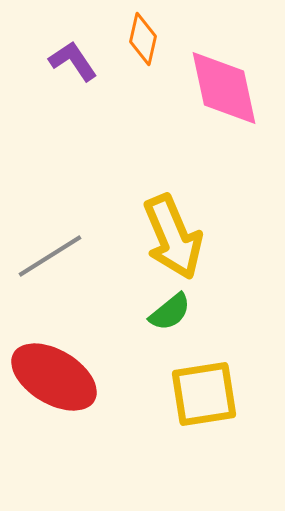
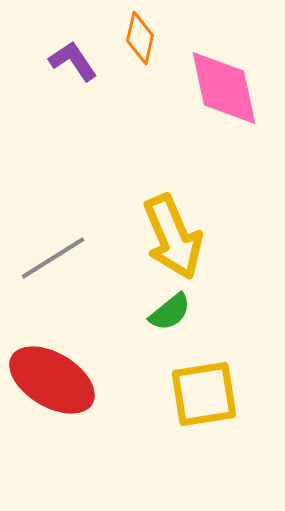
orange diamond: moved 3 px left, 1 px up
gray line: moved 3 px right, 2 px down
red ellipse: moved 2 px left, 3 px down
